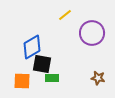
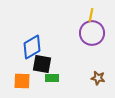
yellow line: moved 26 px right; rotated 40 degrees counterclockwise
